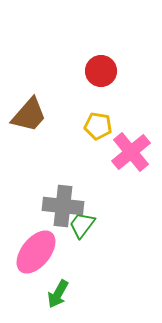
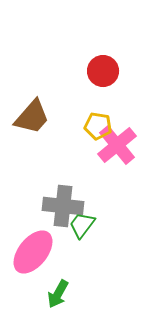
red circle: moved 2 px right
brown trapezoid: moved 3 px right, 2 px down
pink cross: moved 14 px left, 7 px up
pink ellipse: moved 3 px left
